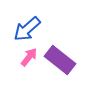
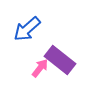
pink arrow: moved 11 px right, 11 px down
